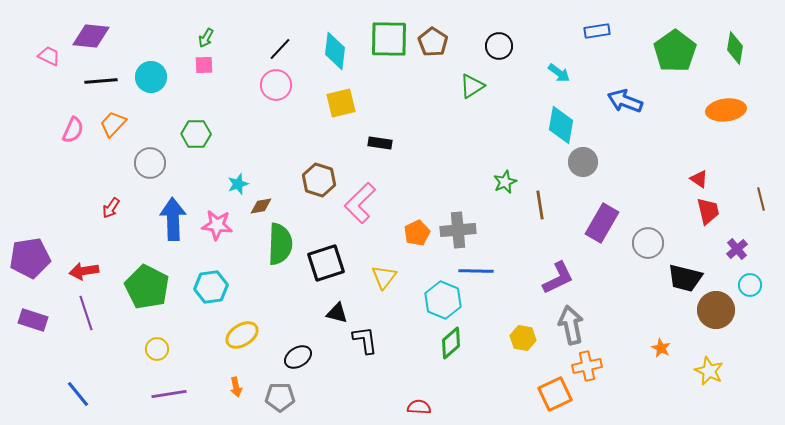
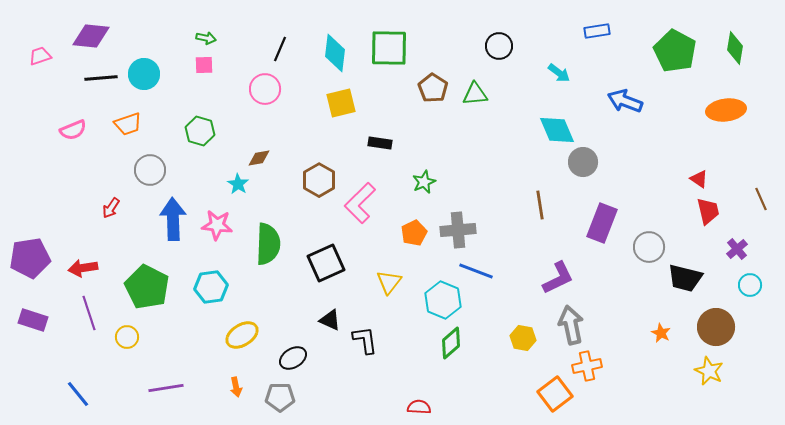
green arrow at (206, 38): rotated 108 degrees counterclockwise
green square at (389, 39): moved 9 px down
brown pentagon at (433, 42): moved 46 px down
black line at (280, 49): rotated 20 degrees counterclockwise
cyan diamond at (335, 51): moved 2 px down
green pentagon at (675, 51): rotated 9 degrees counterclockwise
pink trapezoid at (49, 56): moved 9 px left; rotated 45 degrees counterclockwise
cyan circle at (151, 77): moved 7 px left, 3 px up
black line at (101, 81): moved 3 px up
pink circle at (276, 85): moved 11 px left, 4 px down
green triangle at (472, 86): moved 3 px right, 8 px down; rotated 28 degrees clockwise
orange trapezoid at (113, 124): moved 15 px right; rotated 152 degrees counterclockwise
cyan diamond at (561, 125): moved 4 px left, 5 px down; rotated 33 degrees counterclockwise
pink semicircle at (73, 130): rotated 44 degrees clockwise
green hexagon at (196, 134): moved 4 px right, 3 px up; rotated 16 degrees clockwise
gray circle at (150, 163): moved 7 px down
brown hexagon at (319, 180): rotated 12 degrees clockwise
green star at (505, 182): moved 81 px left
cyan star at (238, 184): rotated 20 degrees counterclockwise
brown line at (761, 199): rotated 10 degrees counterclockwise
brown diamond at (261, 206): moved 2 px left, 48 px up
purple rectangle at (602, 223): rotated 9 degrees counterclockwise
orange pentagon at (417, 233): moved 3 px left
gray circle at (648, 243): moved 1 px right, 4 px down
green semicircle at (280, 244): moved 12 px left
black square at (326, 263): rotated 6 degrees counterclockwise
red arrow at (84, 271): moved 1 px left, 3 px up
blue line at (476, 271): rotated 20 degrees clockwise
yellow triangle at (384, 277): moved 5 px right, 5 px down
brown circle at (716, 310): moved 17 px down
purple line at (86, 313): moved 3 px right
black triangle at (337, 313): moved 7 px left, 7 px down; rotated 10 degrees clockwise
orange star at (661, 348): moved 15 px up
yellow circle at (157, 349): moved 30 px left, 12 px up
black ellipse at (298, 357): moved 5 px left, 1 px down
purple line at (169, 394): moved 3 px left, 6 px up
orange square at (555, 394): rotated 12 degrees counterclockwise
